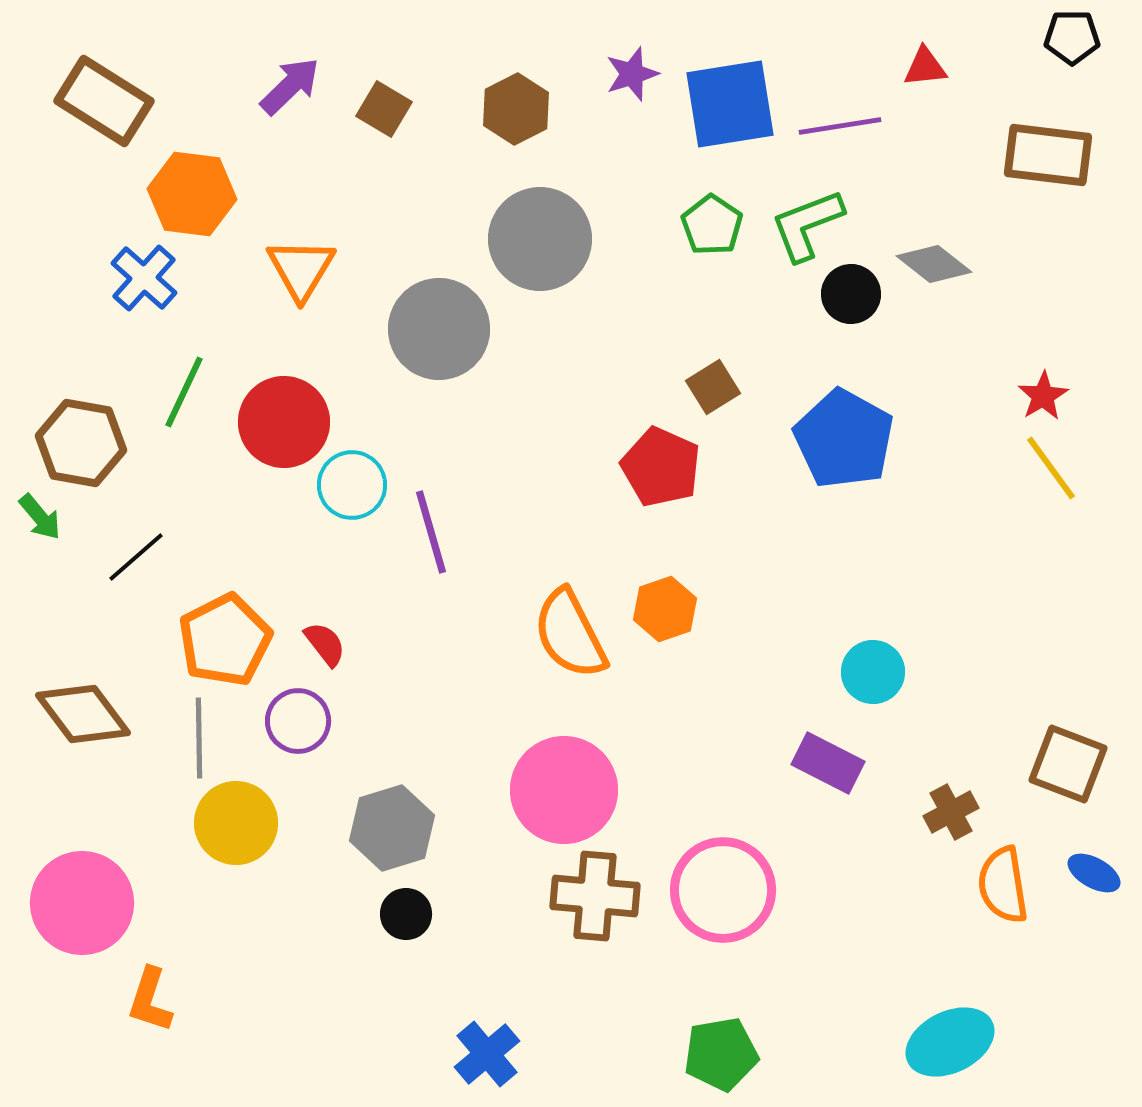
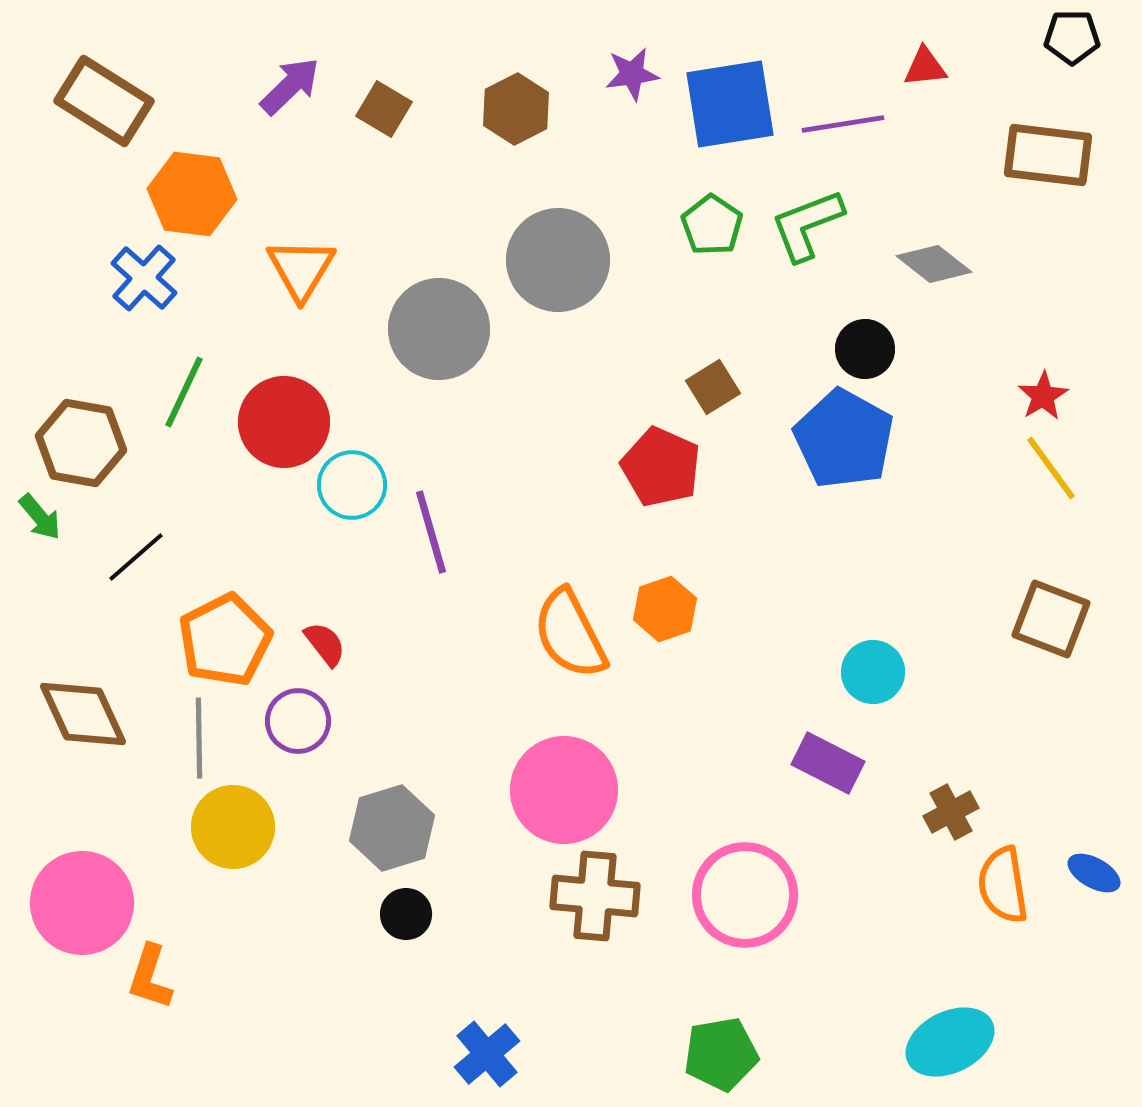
purple star at (632, 74): rotated 10 degrees clockwise
purple line at (840, 126): moved 3 px right, 2 px up
gray circle at (540, 239): moved 18 px right, 21 px down
black circle at (851, 294): moved 14 px right, 55 px down
brown diamond at (83, 714): rotated 12 degrees clockwise
brown square at (1068, 764): moved 17 px left, 145 px up
yellow circle at (236, 823): moved 3 px left, 4 px down
pink circle at (723, 890): moved 22 px right, 5 px down
orange L-shape at (150, 1000): moved 23 px up
